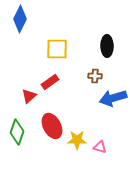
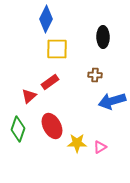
blue diamond: moved 26 px right
black ellipse: moved 4 px left, 9 px up
brown cross: moved 1 px up
blue arrow: moved 1 px left, 3 px down
green diamond: moved 1 px right, 3 px up
yellow star: moved 3 px down
pink triangle: rotated 48 degrees counterclockwise
